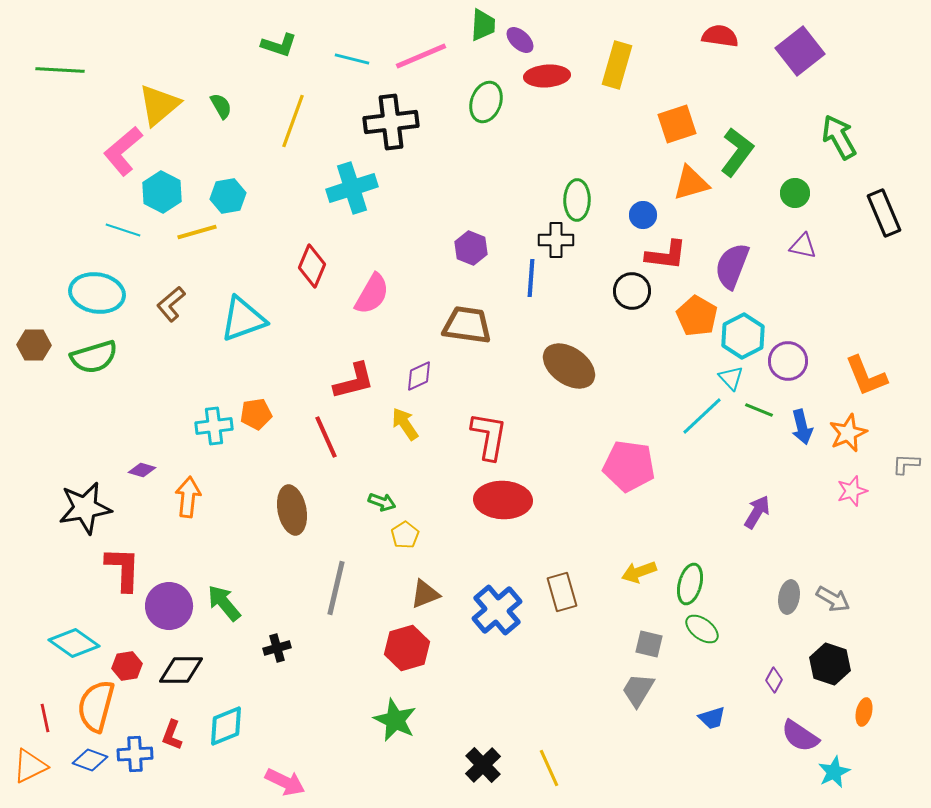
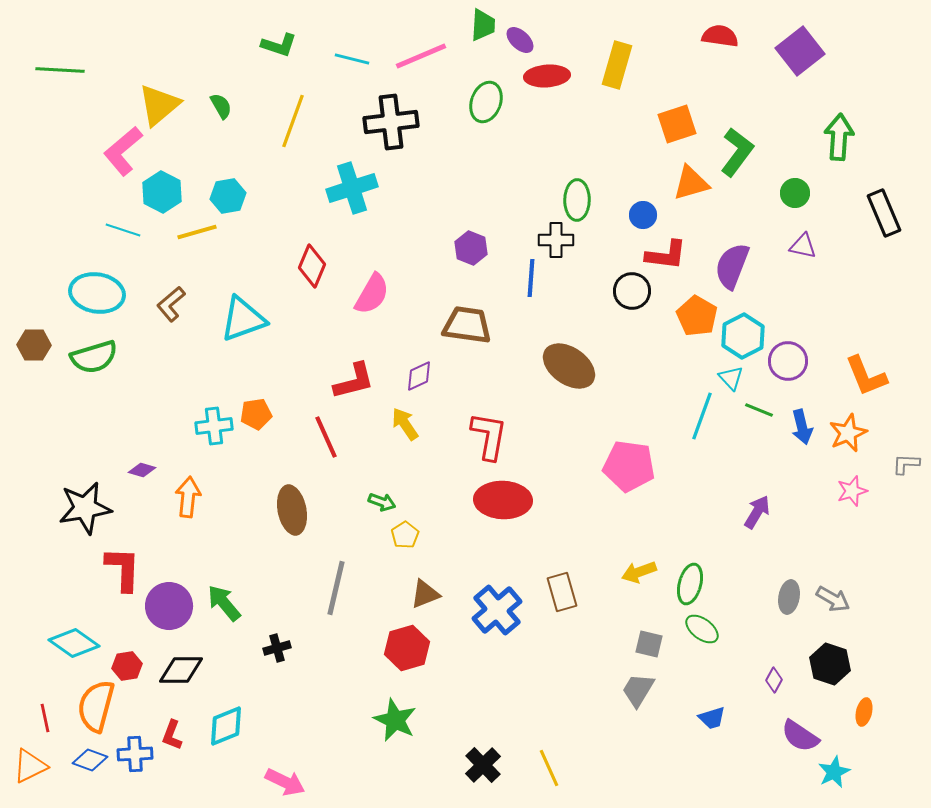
green arrow at (839, 137): rotated 33 degrees clockwise
cyan line at (702, 416): rotated 27 degrees counterclockwise
